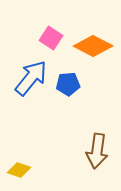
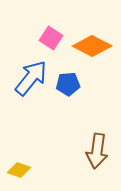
orange diamond: moved 1 px left
